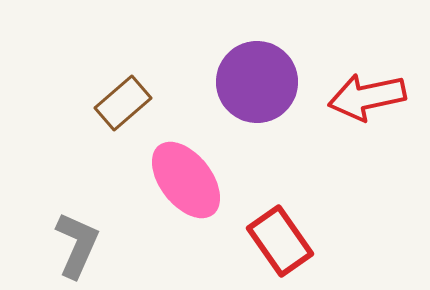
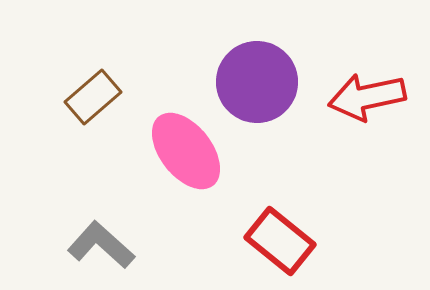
brown rectangle: moved 30 px left, 6 px up
pink ellipse: moved 29 px up
red rectangle: rotated 16 degrees counterclockwise
gray L-shape: moved 24 px right; rotated 72 degrees counterclockwise
